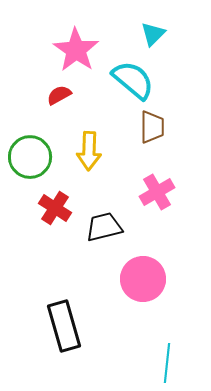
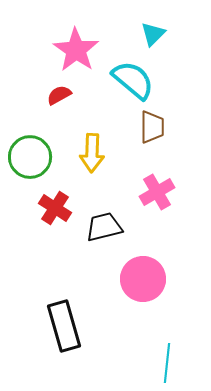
yellow arrow: moved 3 px right, 2 px down
